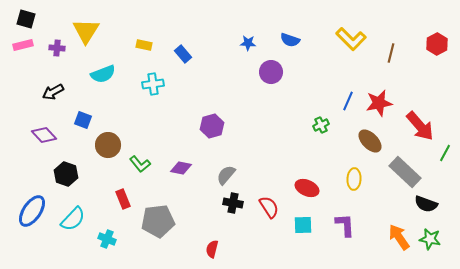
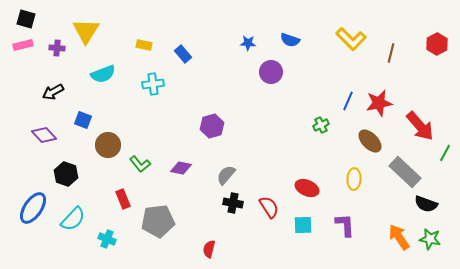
blue ellipse at (32, 211): moved 1 px right, 3 px up
red semicircle at (212, 249): moved 3 px left
